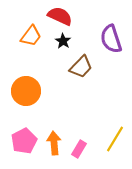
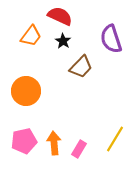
pink pentagon: rotated 15 degrees clockwise
